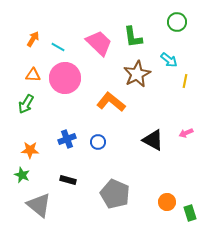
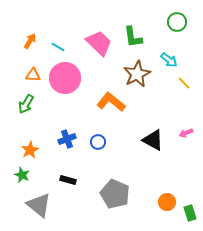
orange arrow: moved 3 px left, 2 px down
yellow line: moved 1 px left, 2 px down; rotated 56 degrees counterclockwise
orange star: rotated 30 degrees counterclockwise
